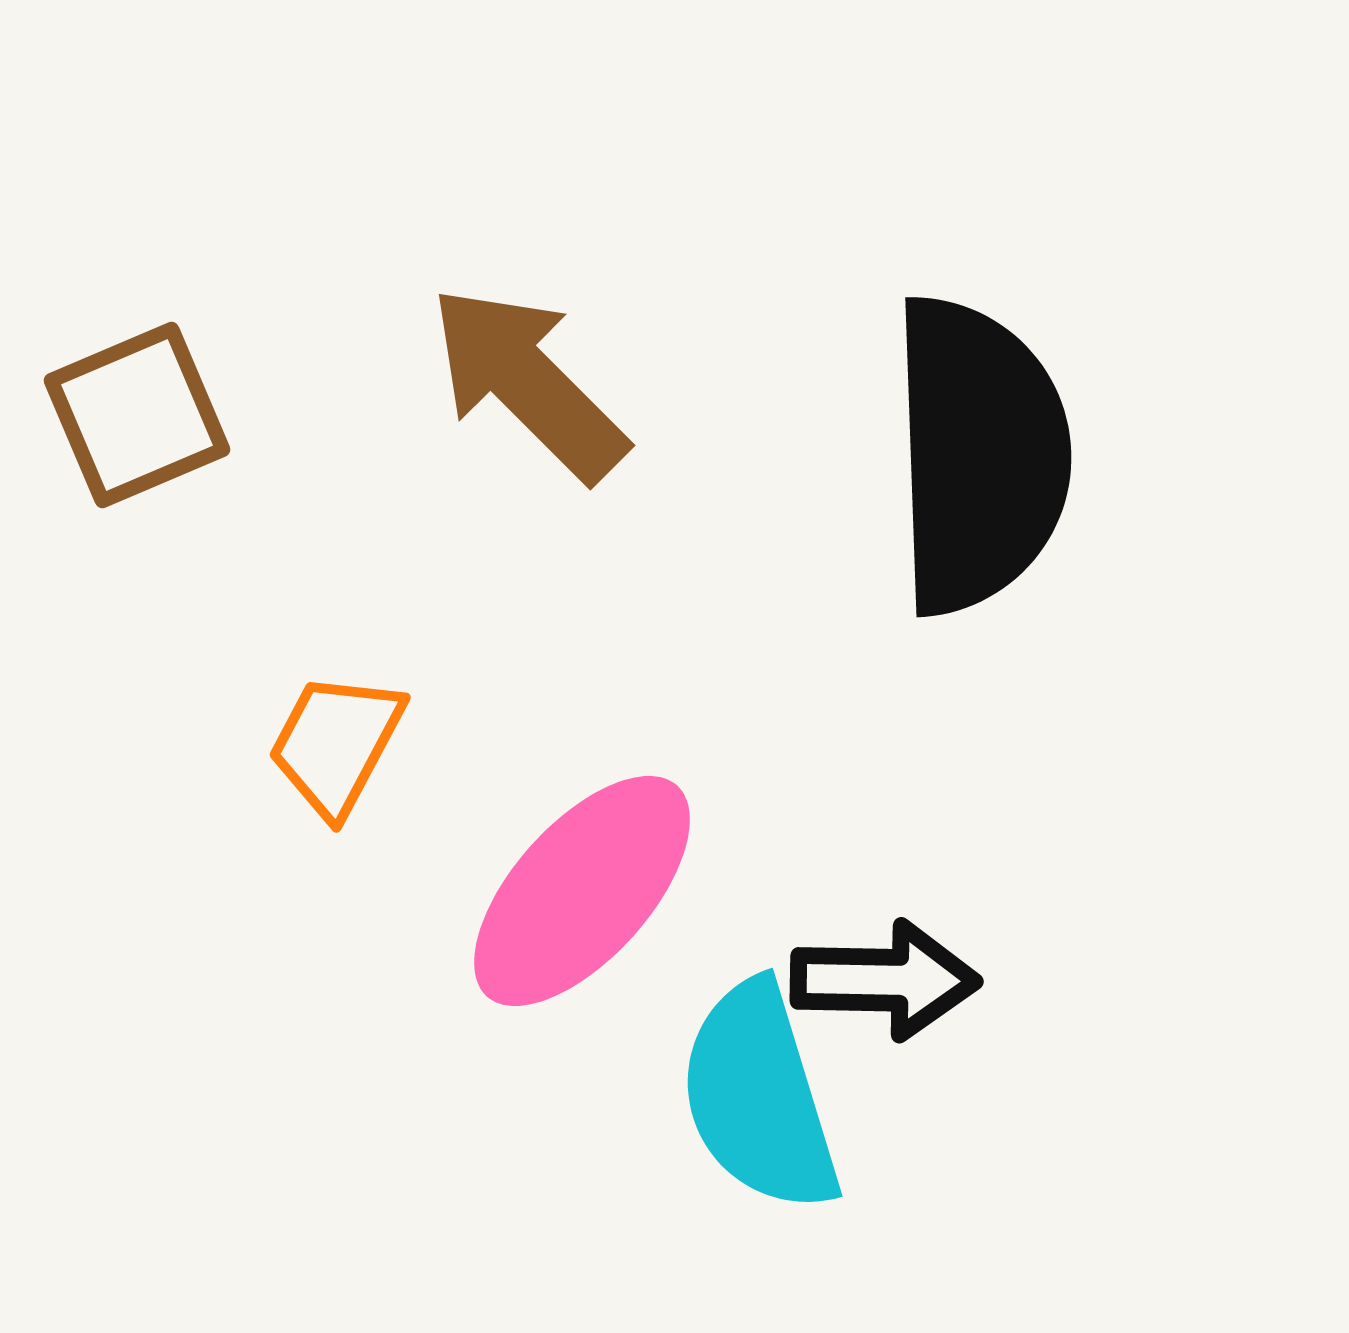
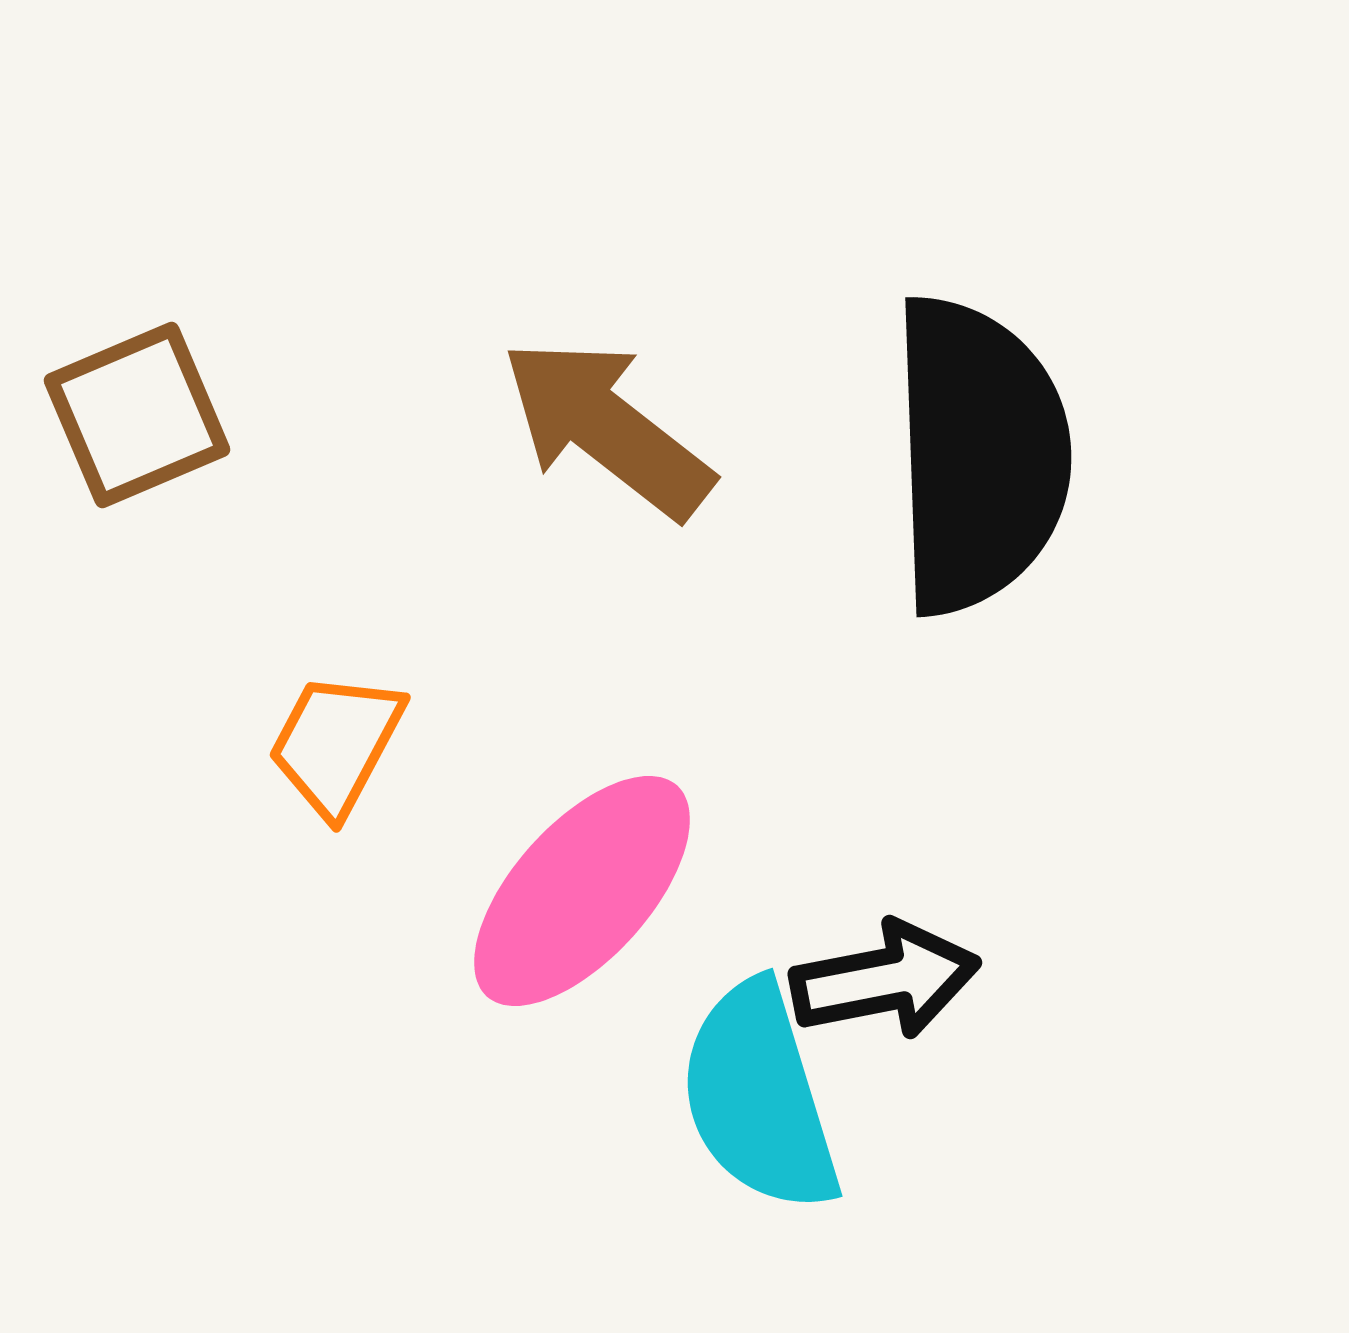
brown arrow: moved 79 px right, 45 px down; rotated 7 degrees counterclockwise
black arrow: rotated 12 degrees counterclockwise
